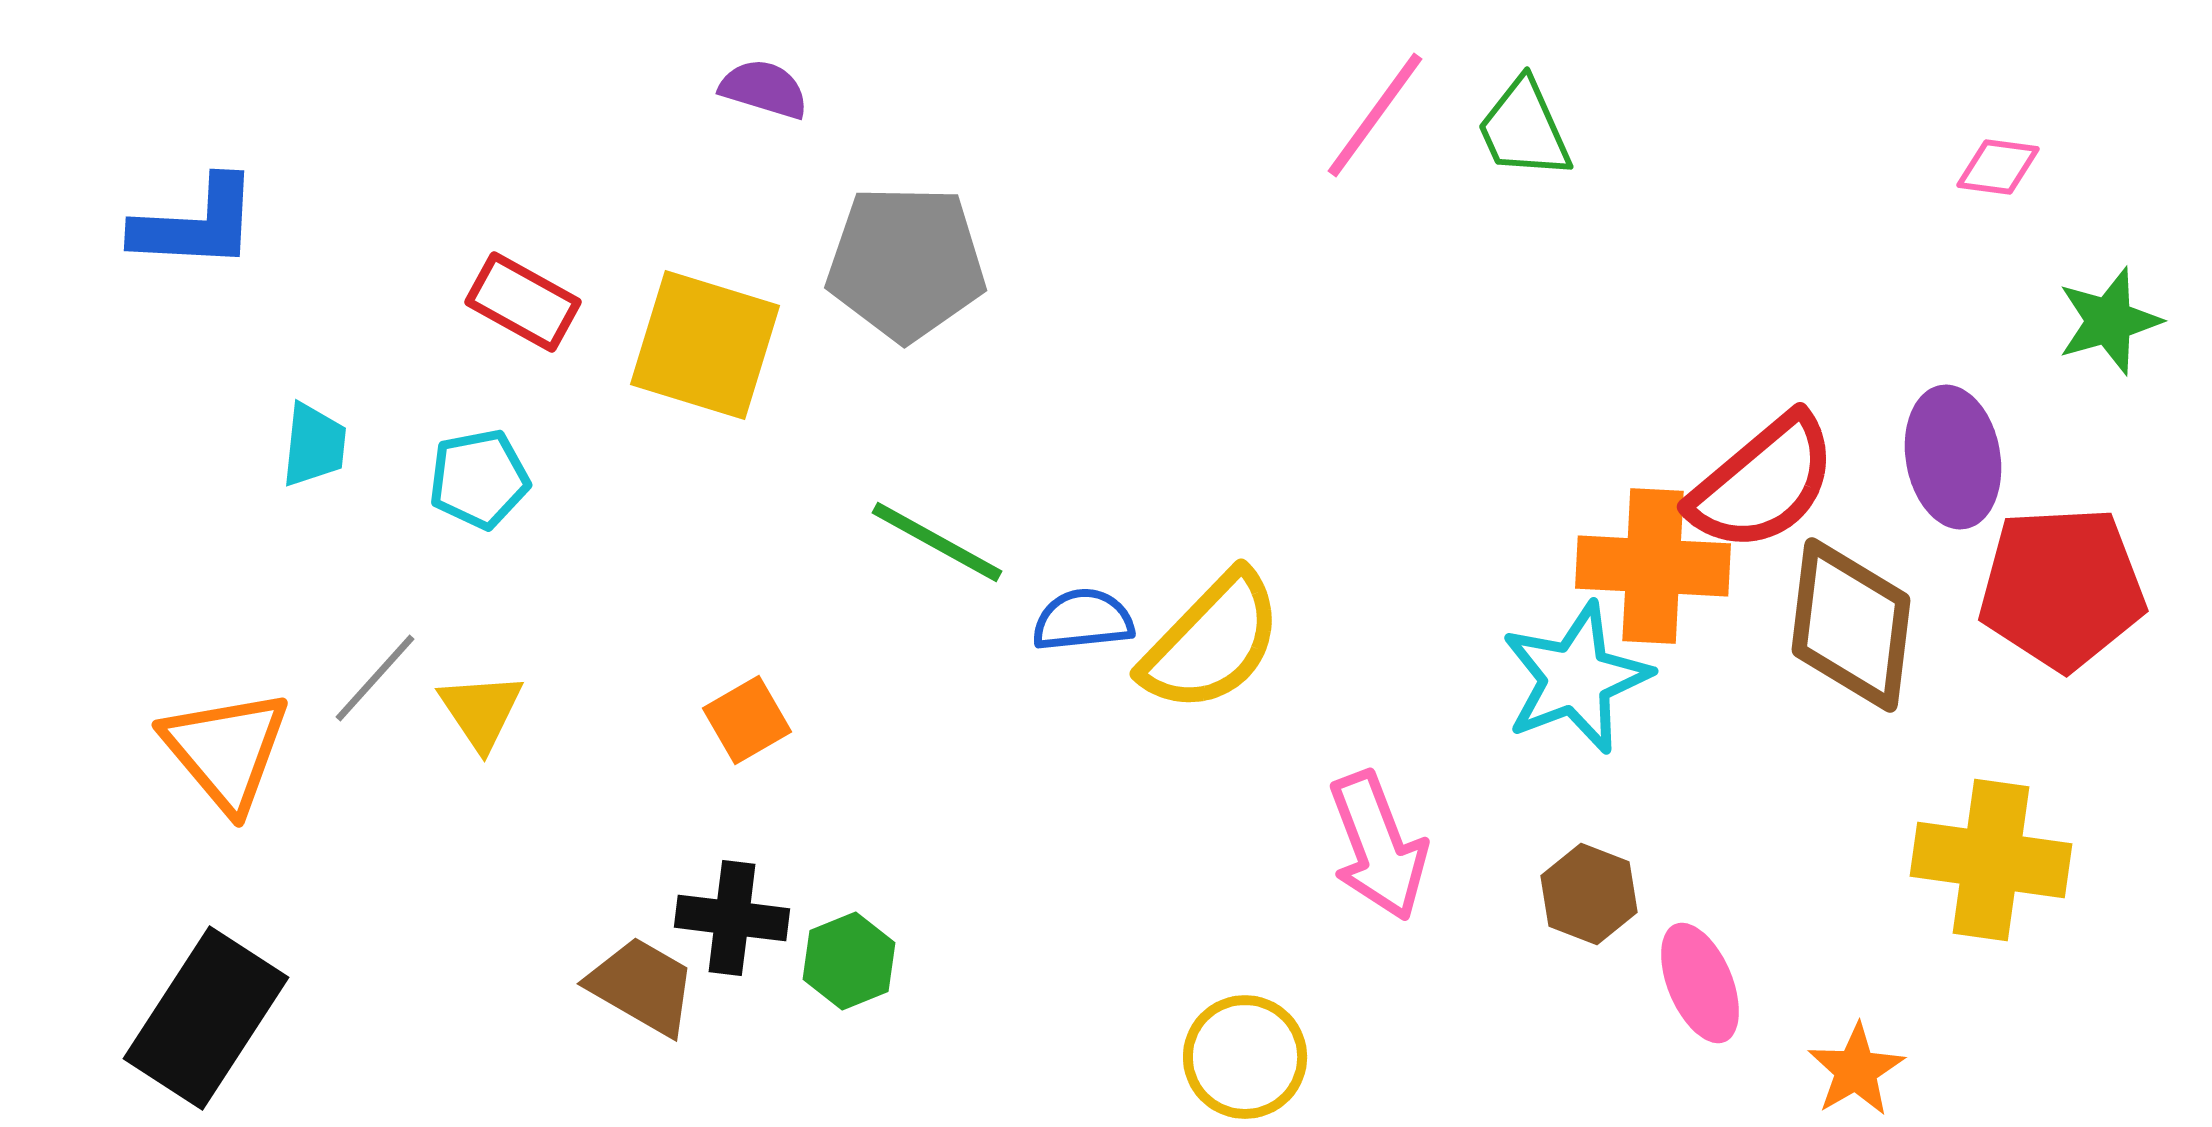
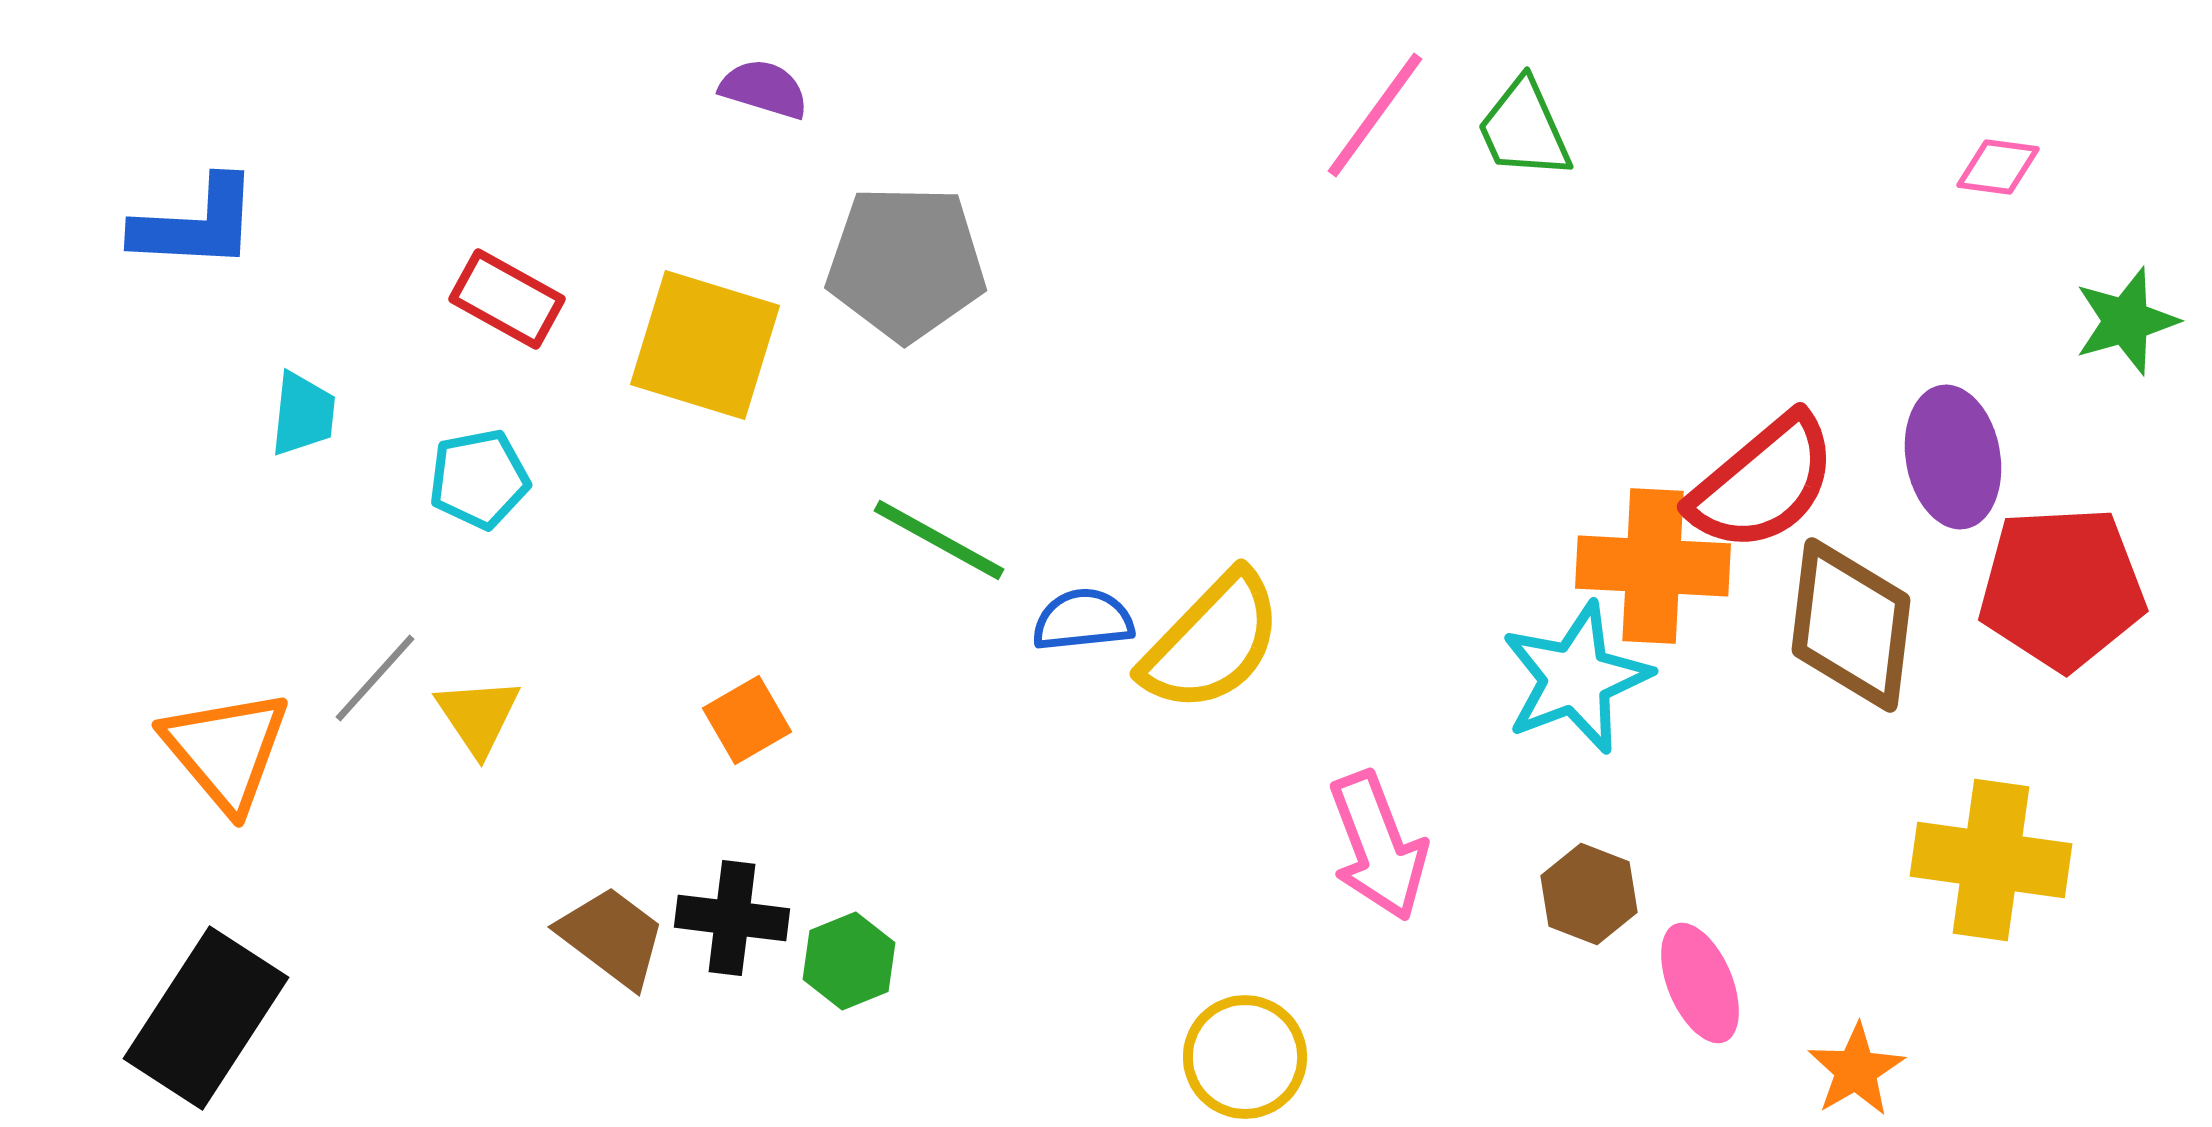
red rectangle: moved 16 px left, 3 px up
green star: moved 17 px right
cyan trapezoid: moved 11 px left, 31 px up
green line: moved 2 px right, 2 px up
yellow triangle: moved 3 px left, 5 px down
brown trapezoid: moved 30 px left, 49 px up; rotated 7 degrees clockwise
